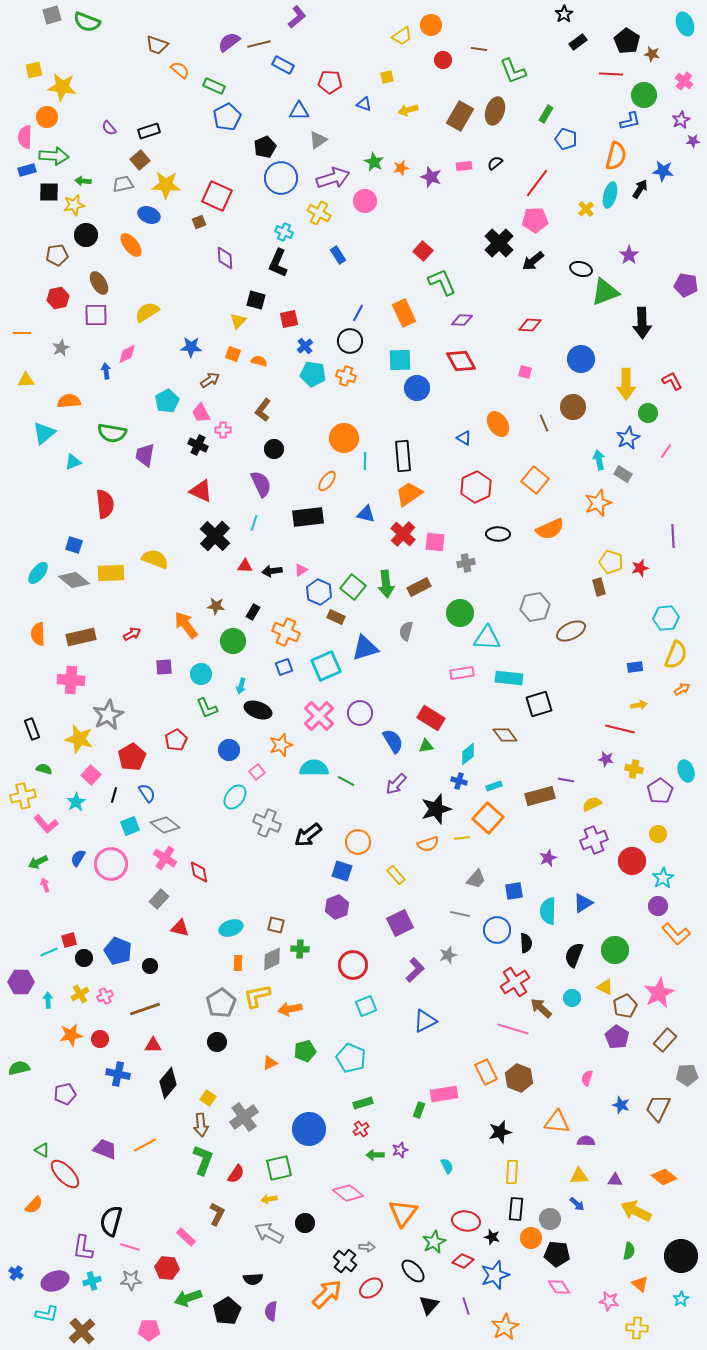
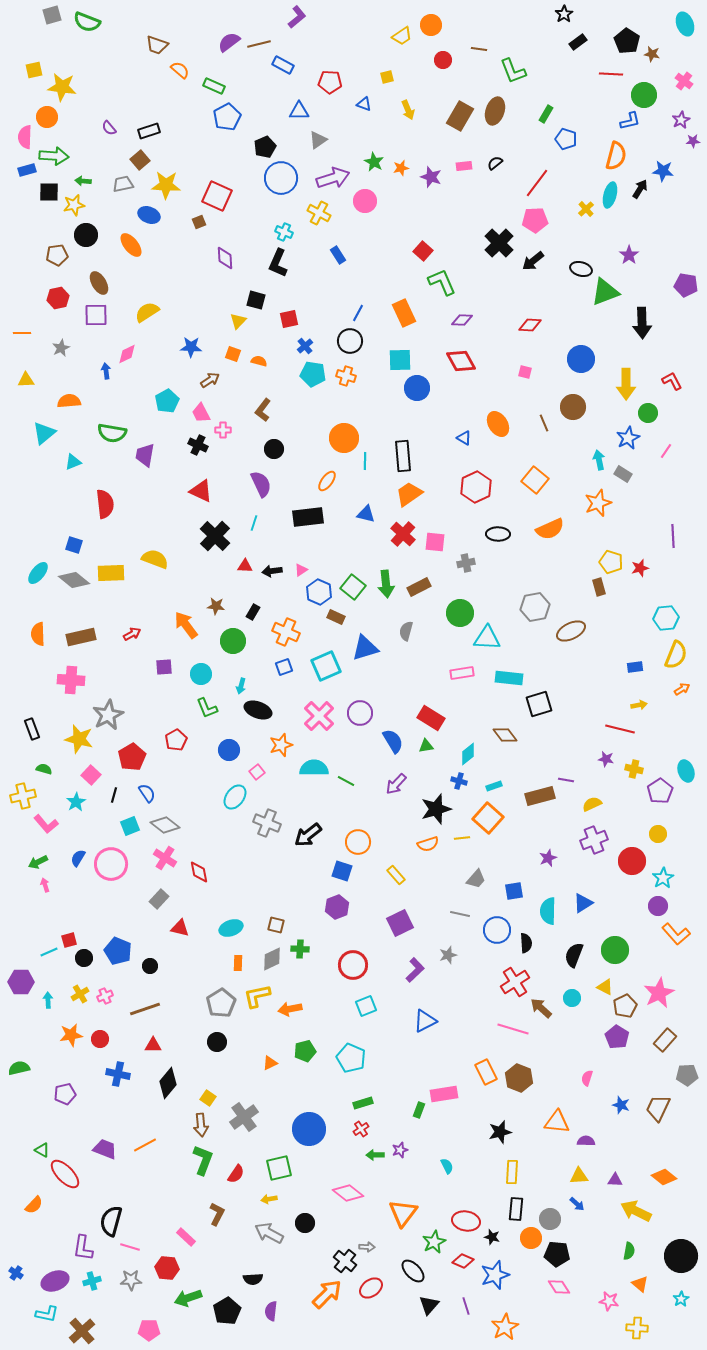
yellow arrow at (408, 110): rotated 96 degrees counterclockwise
